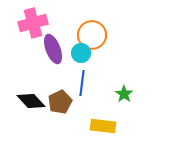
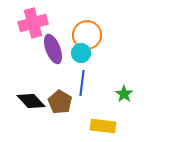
orange circle: moved 5 px left
brown pentagon: rotated 15 degrees counterclockwise
